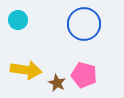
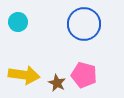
cyan circle: moved 2 px down
yellow arrow: moved 2 px left, 5 px down
